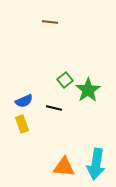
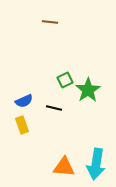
green square: rotated 14 degrees clockwise
yellow rectangle: moved 1 px down
